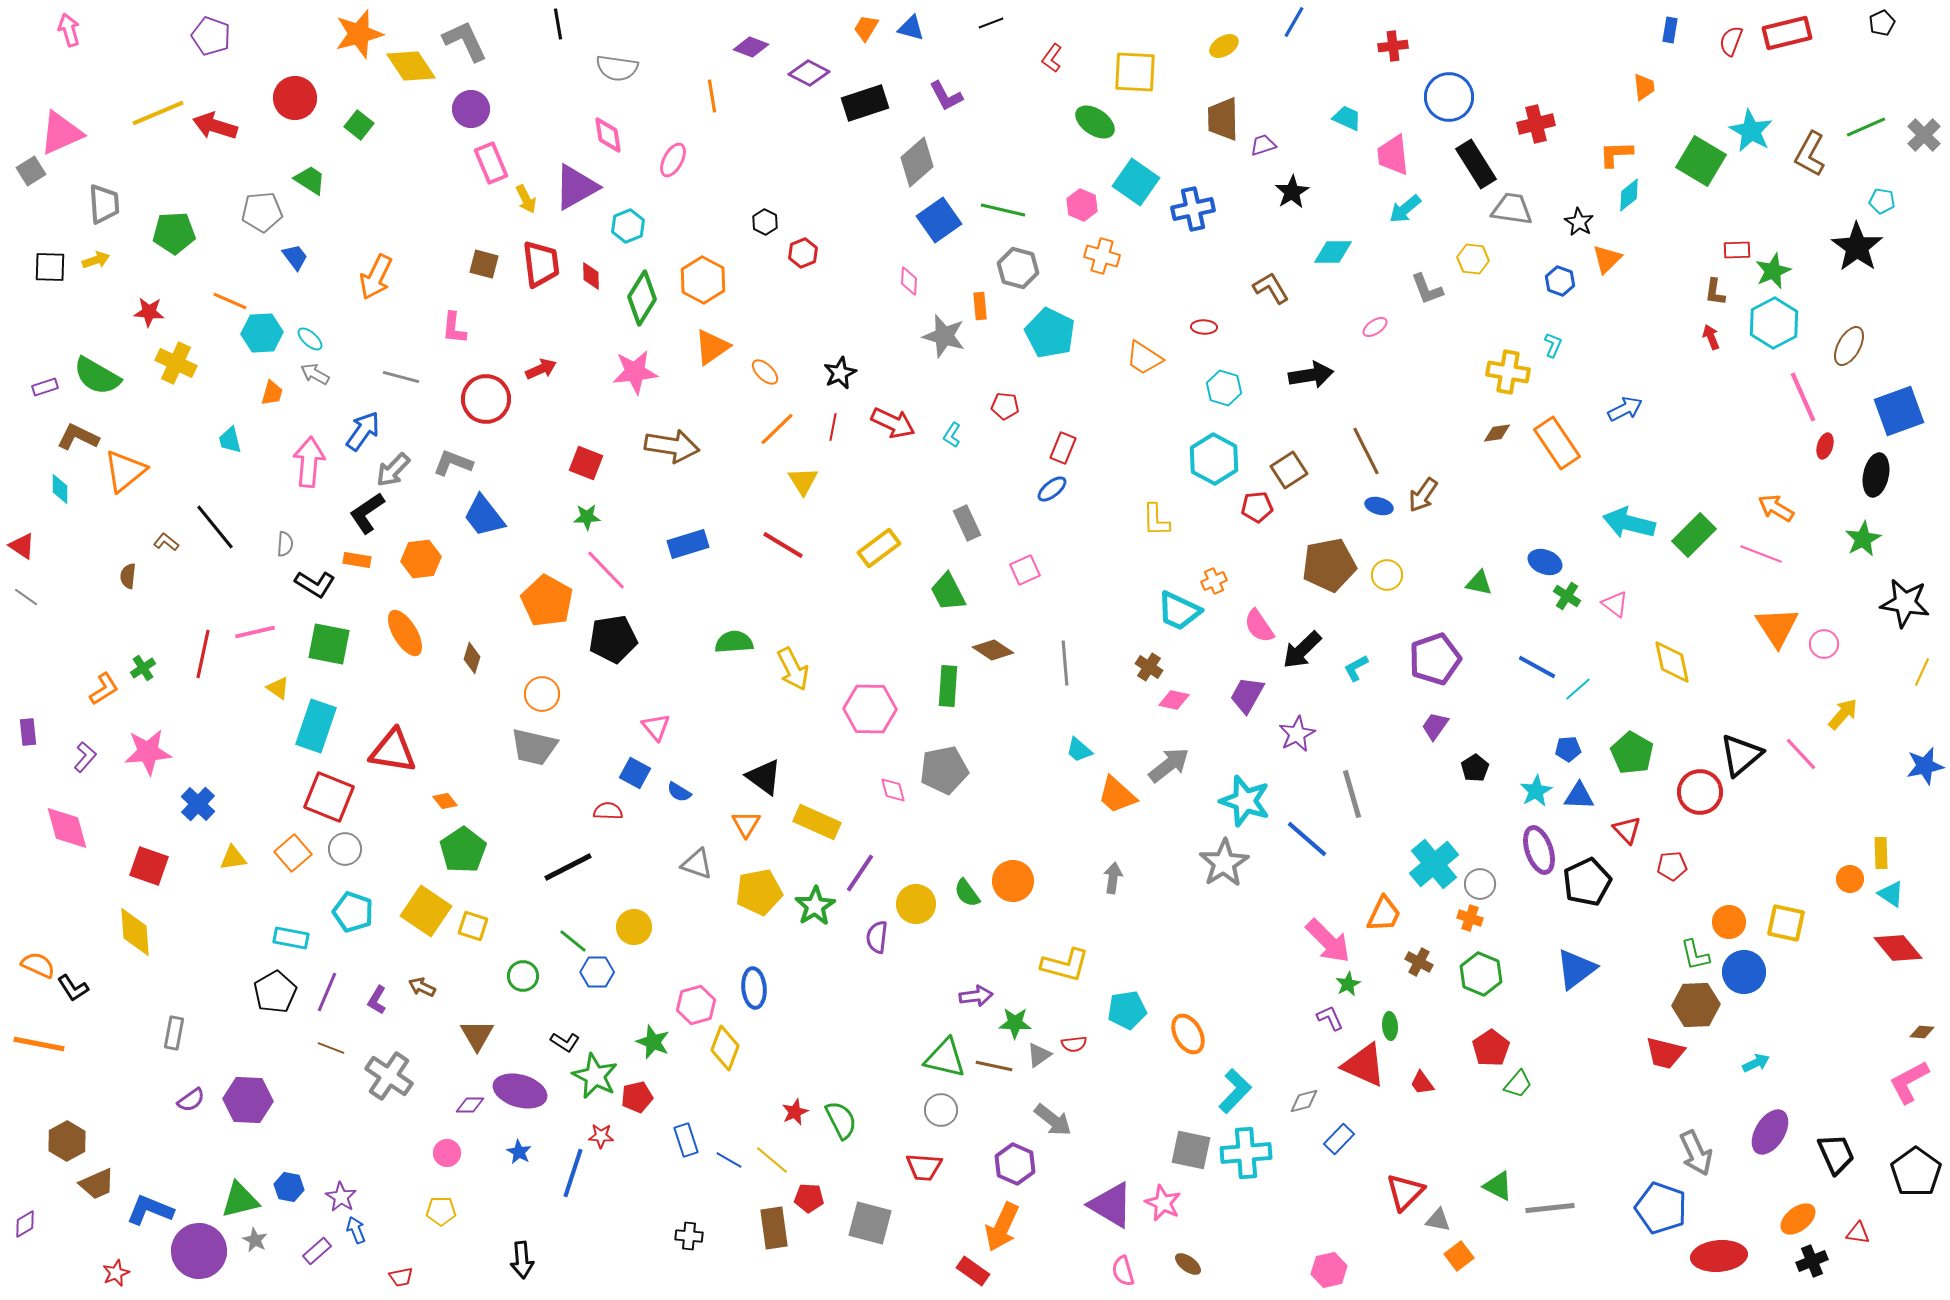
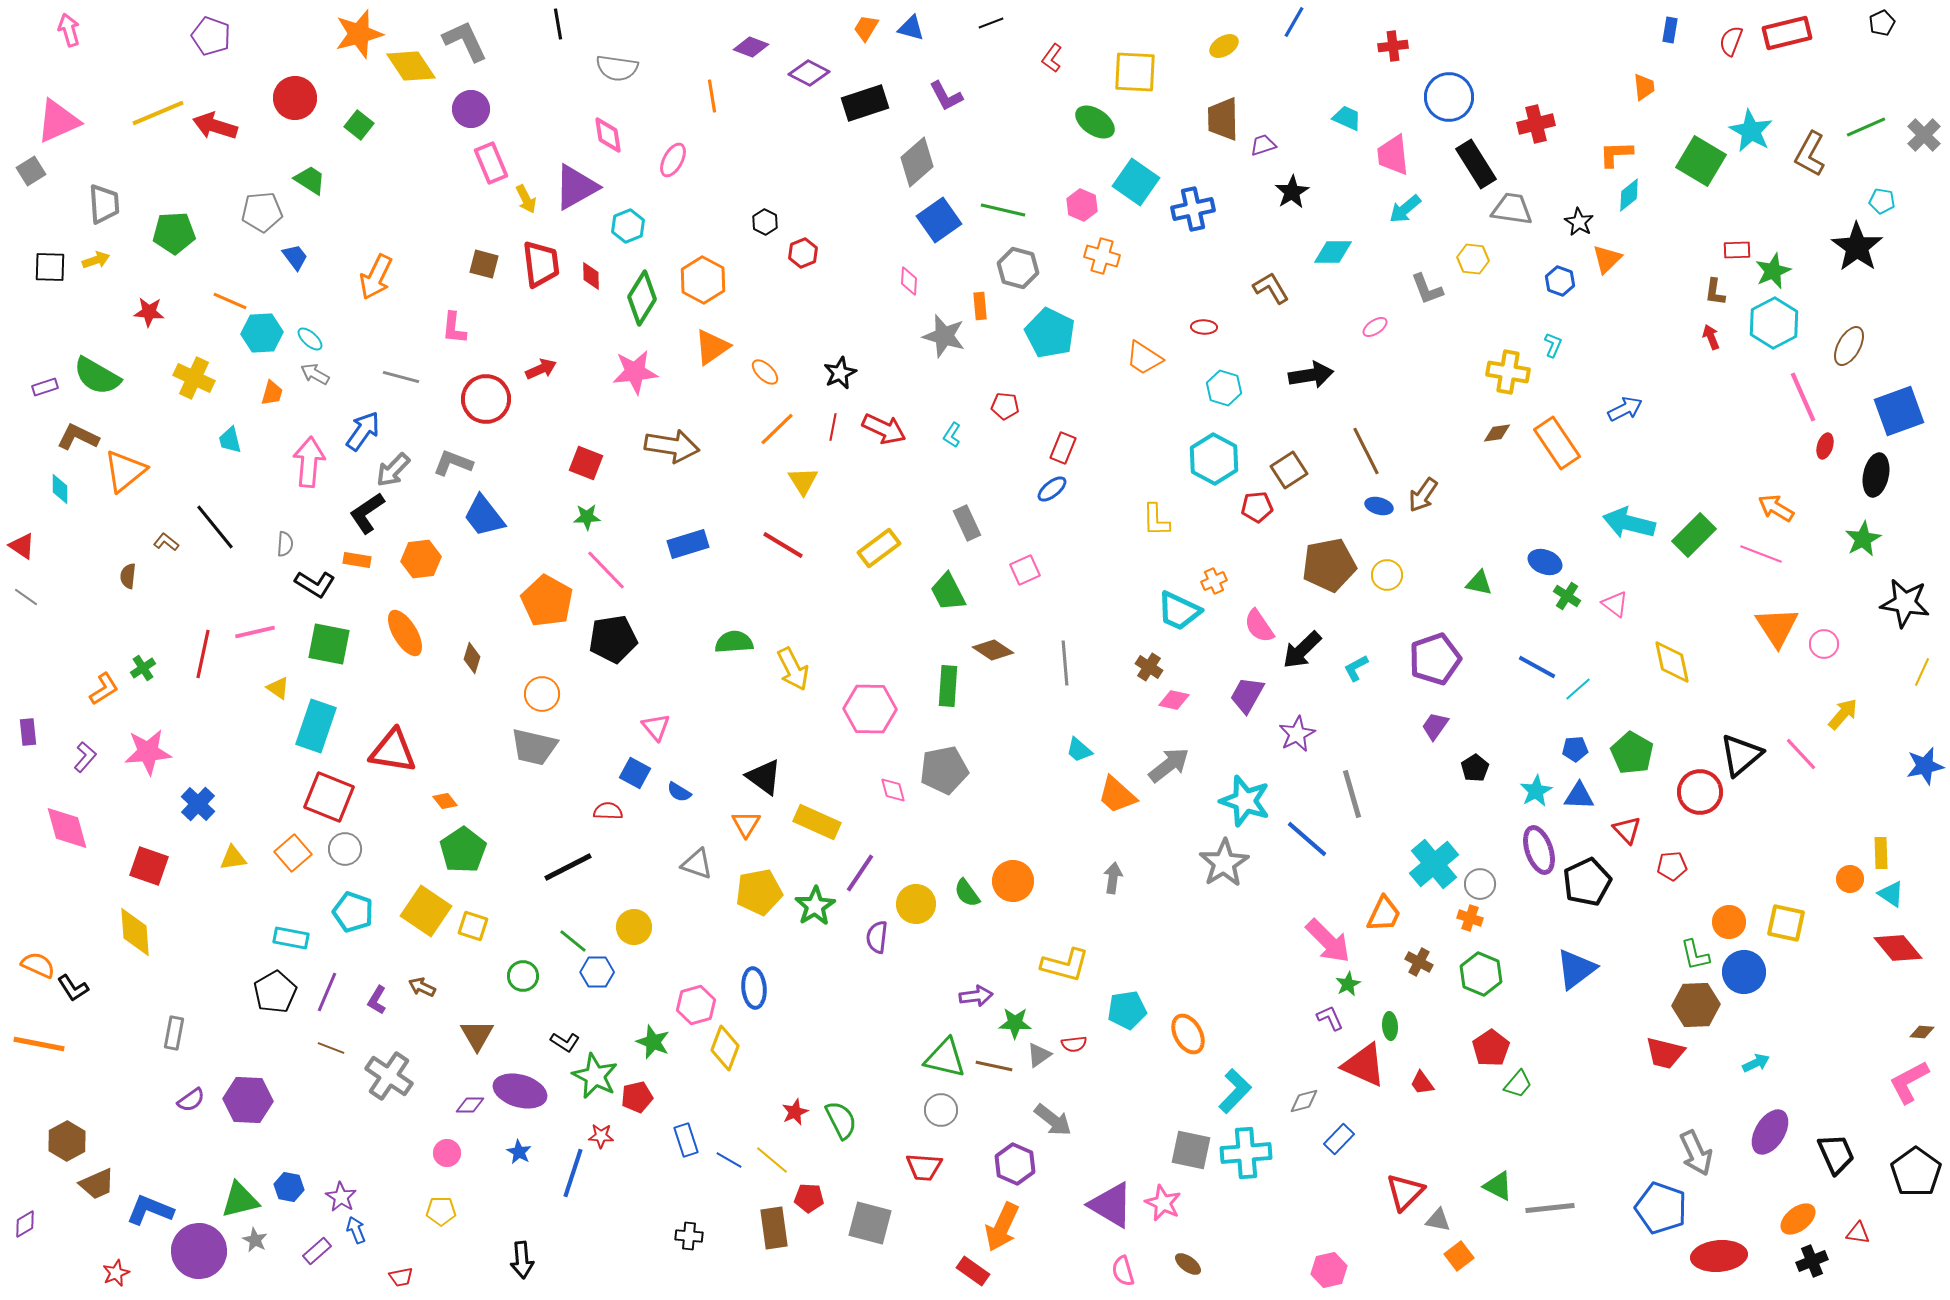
pink triangle at (61, 133): moved 3 px left, 12 px up
yellow cross at (176, 363): moved 18 px right, 15 px down
red arrow at (893, 423): moved 9 px left, 6 px down
blue pentagon at (1568, 749): moved 7 px right
